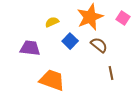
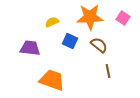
orange star: rotated 20 degrees clockwise
blue square: rotated 21 degrees counterclockwise
brown line: moved 3 px left, 2 px up
